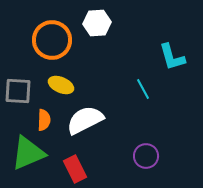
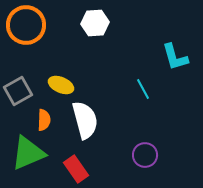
white hexagon: moved 2 px left
orange circle: moved 26 px left, 15 px up
cyan L-shape: moved 3 px right
gray square: rotated 32 degrees counterclockwise
white semicircle: rotated 102 degrees clockwise
purple circle: moved 1 px left, 1 px up
red rectangle: moved 1 px right; rotated 8 degrees counterclockwise
